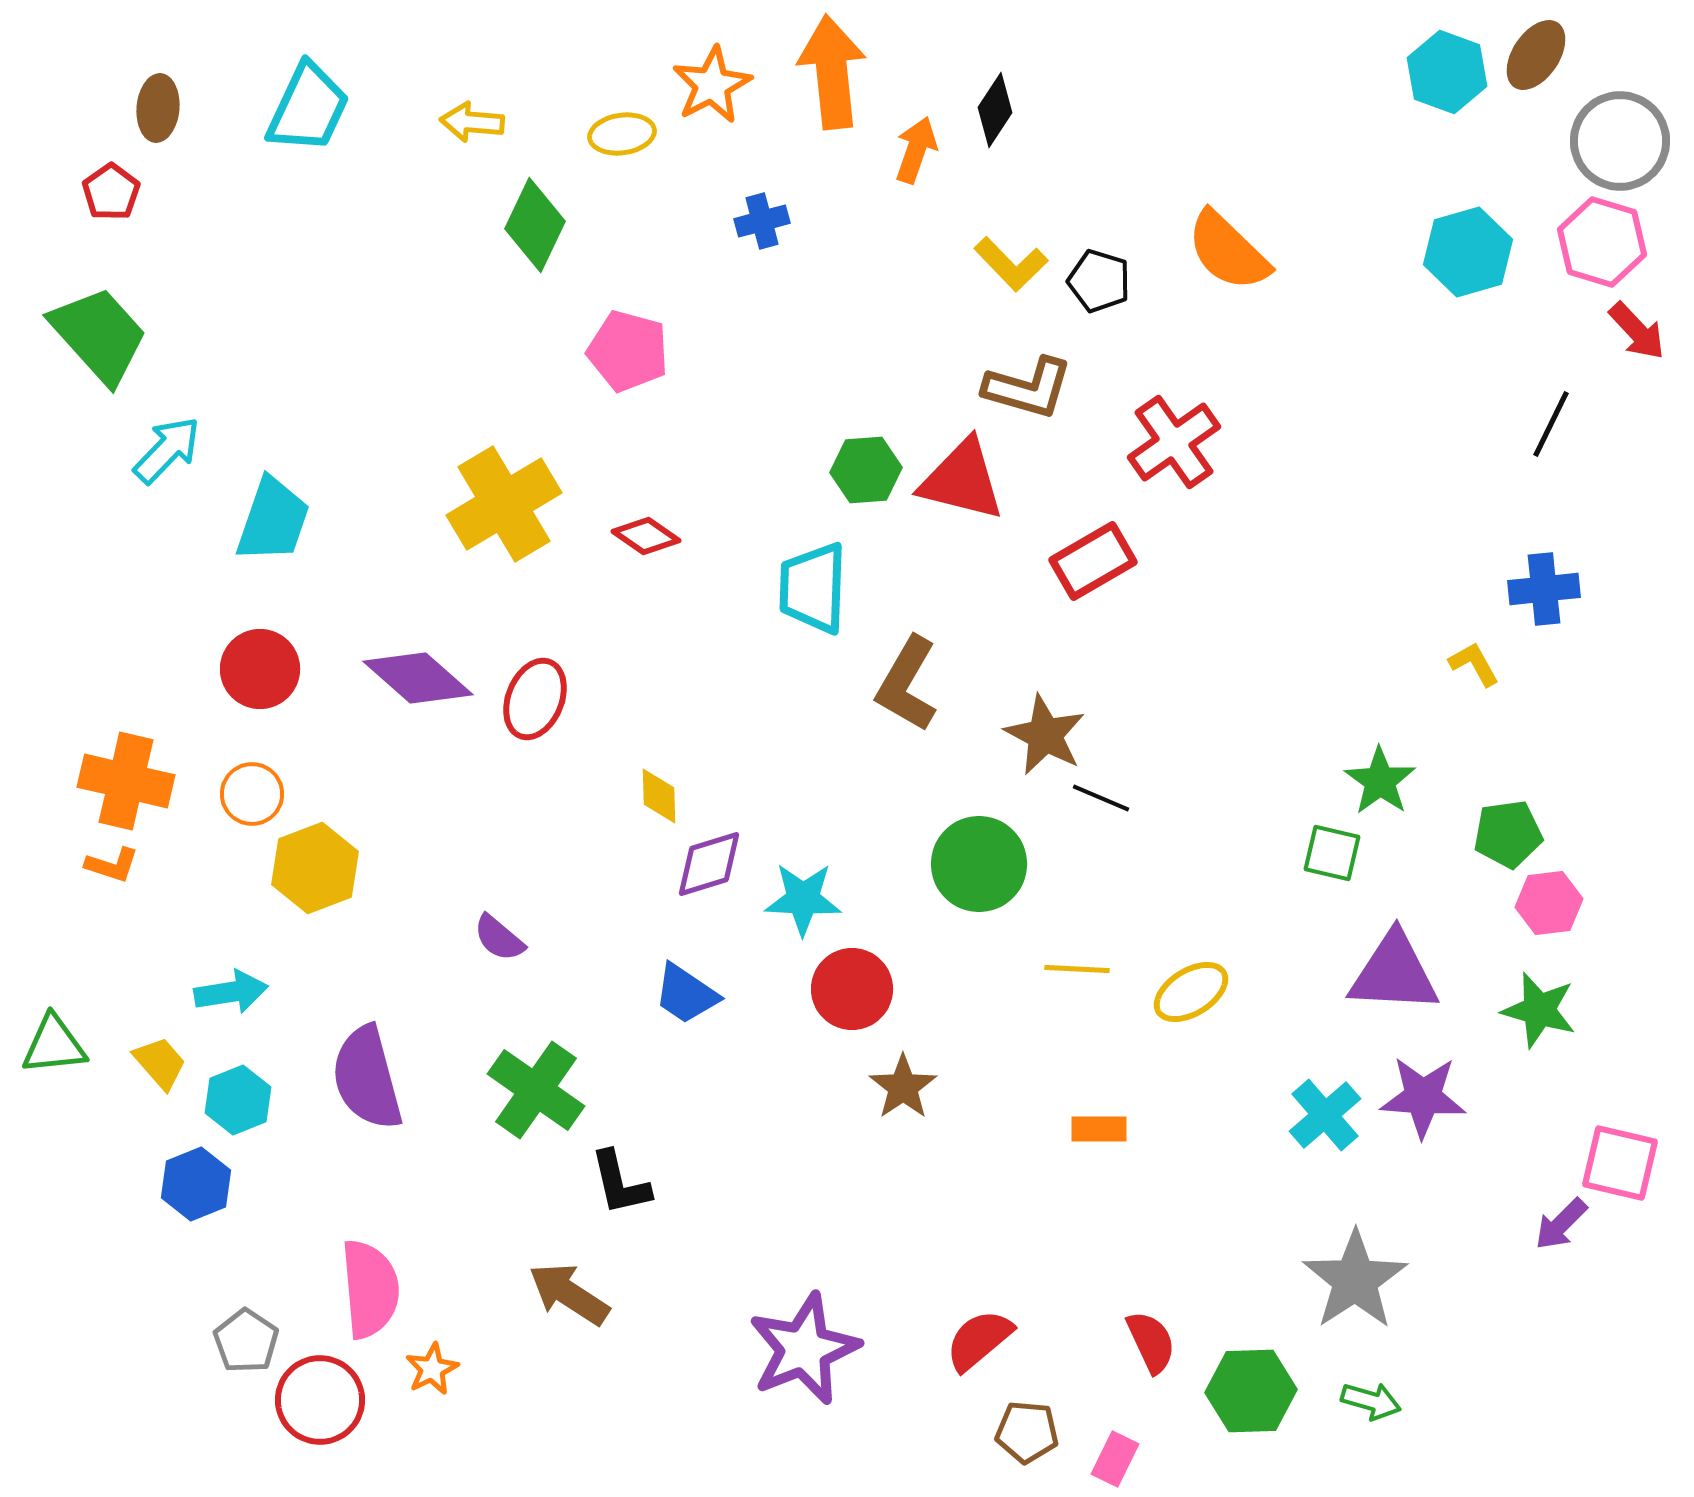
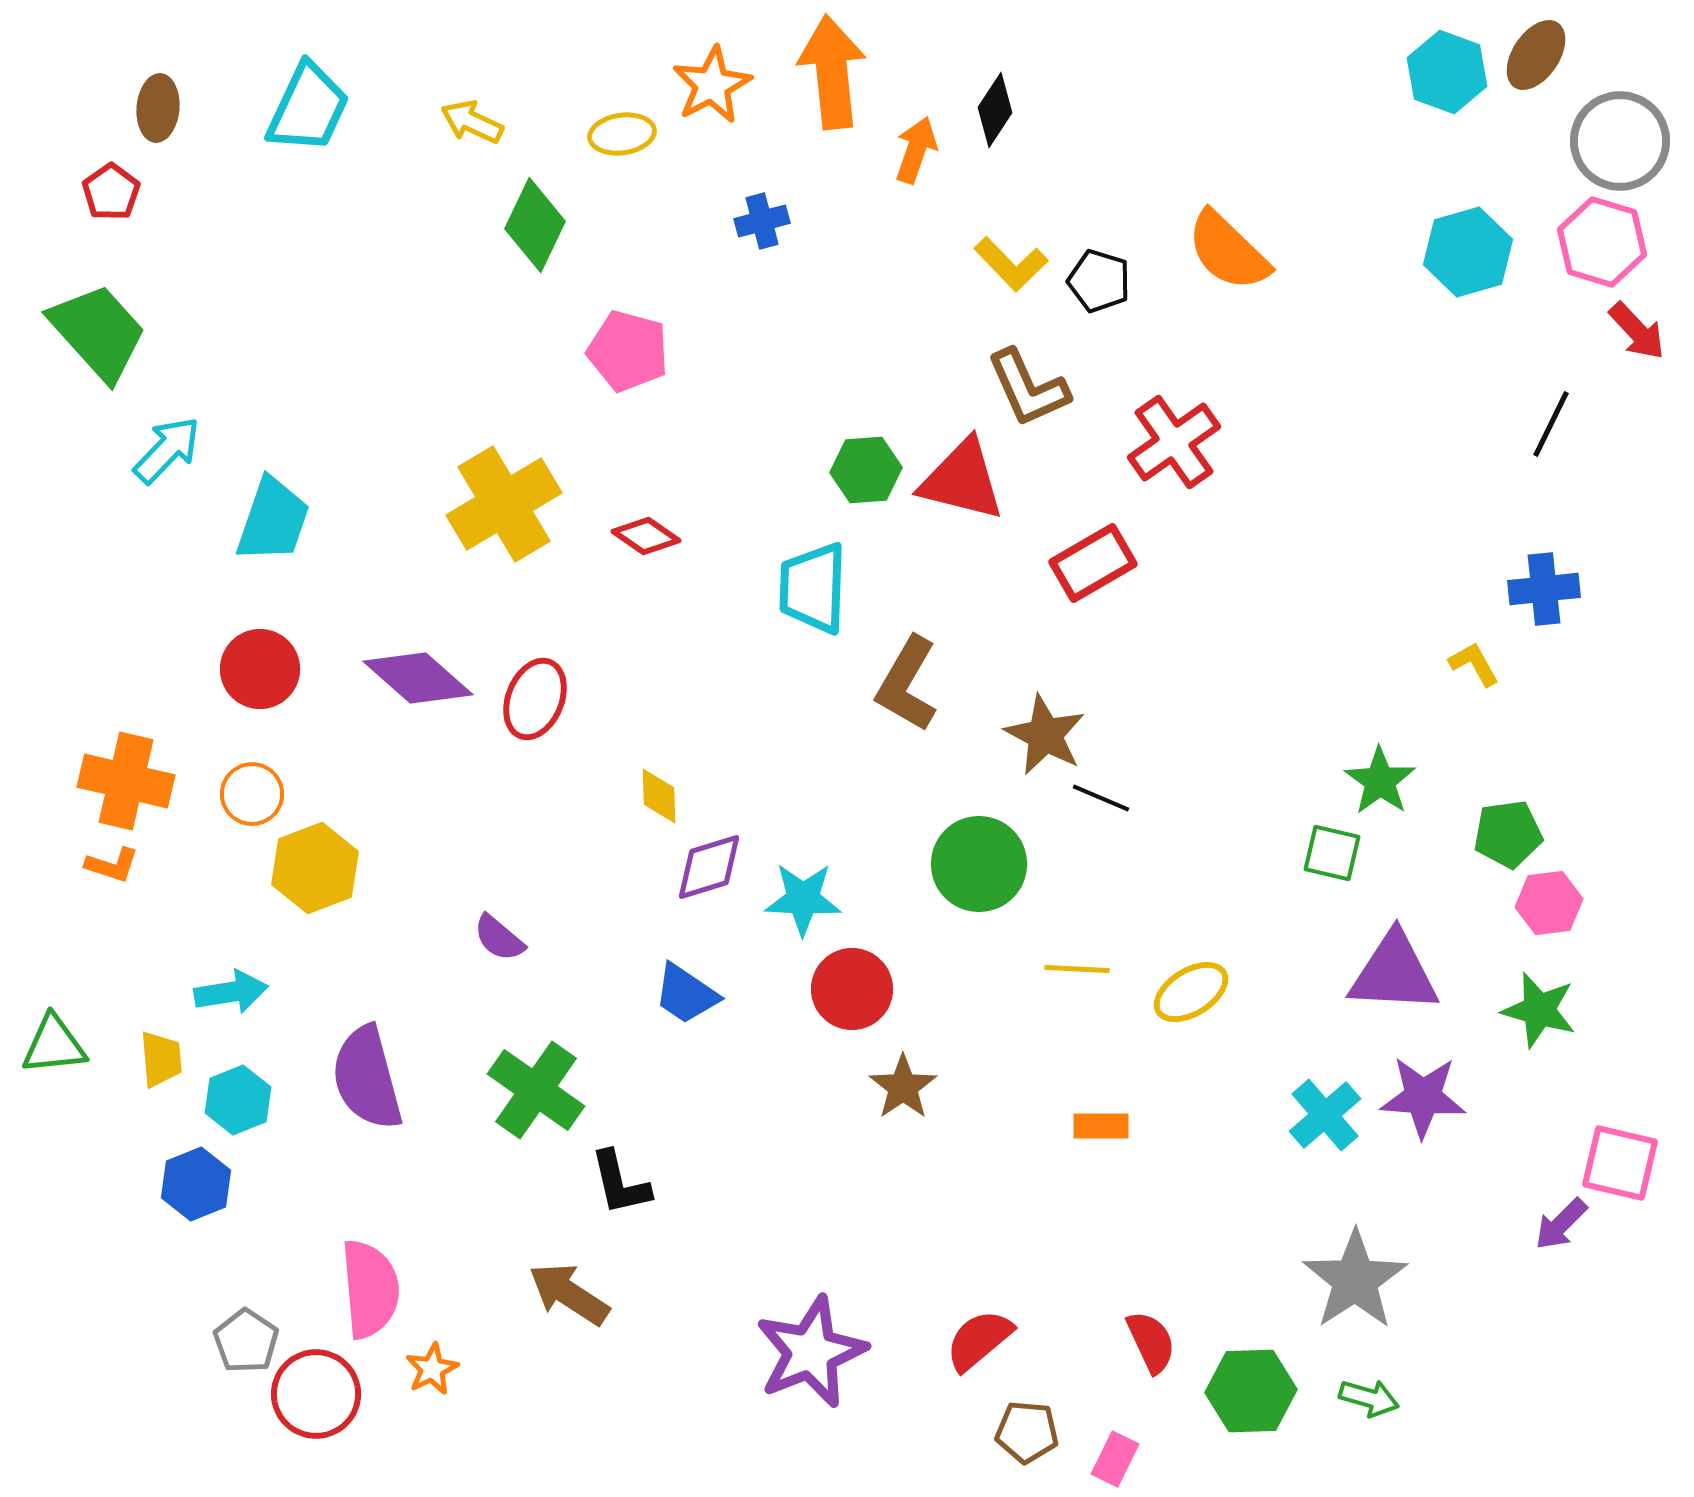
yellow arrow at (472, 122): rotated 20 degrees clockwise
green trapezoid at (99, 335): moved 1 px left, 3 px up
brown L-shape at (1028, 388): rotated 50 degrees clockwise
red rectangle at (1093, 561): moved 2 px down
purple diamond at (709, 864): moved 3 px down
yellow trapezoid at (160, 1063): moved 1 px right, 4 px up; rotated 36 degrees clockwise
orange rectangle at (1099, 1129): moved 2 px right, 3 px up
purple star at (804, 1349): moved 7 px right, 3 px down
red circle at (320, 1400): moved 4 px left, 6 px up
green arrow at (1371, 1401): moved 2 px left, 3 px up
